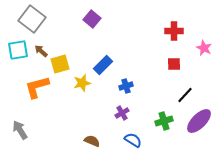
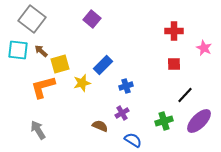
cyan square: rotated 15 degrees clockwise
orange L-shape: moved 6 px right
gray arrow: moved 18 px right
brown semicircle: moved 8 px right, 15 px up
